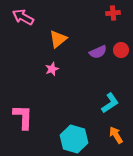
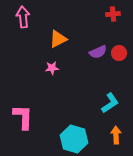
red cross: moved 1 px down
pink arrow: rotated 55 degrees clockwise
orange triangle: rotated 12 degrees clockwise
red circle: moved 2 px left, 3 px down
pink star: moved 1 px up; rotated 16 degrees clockwise
orange arrow: rotated 30 degrees clockwise
